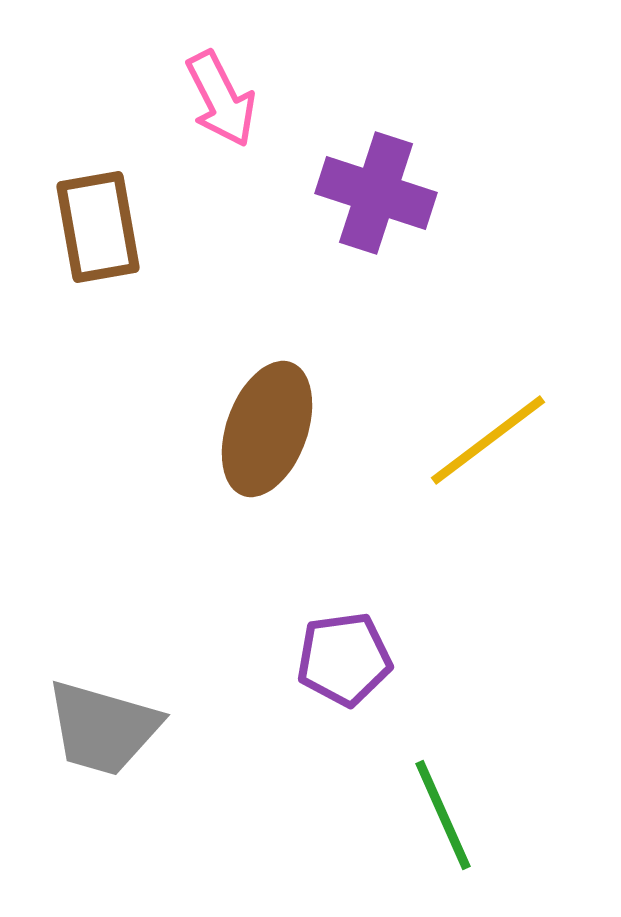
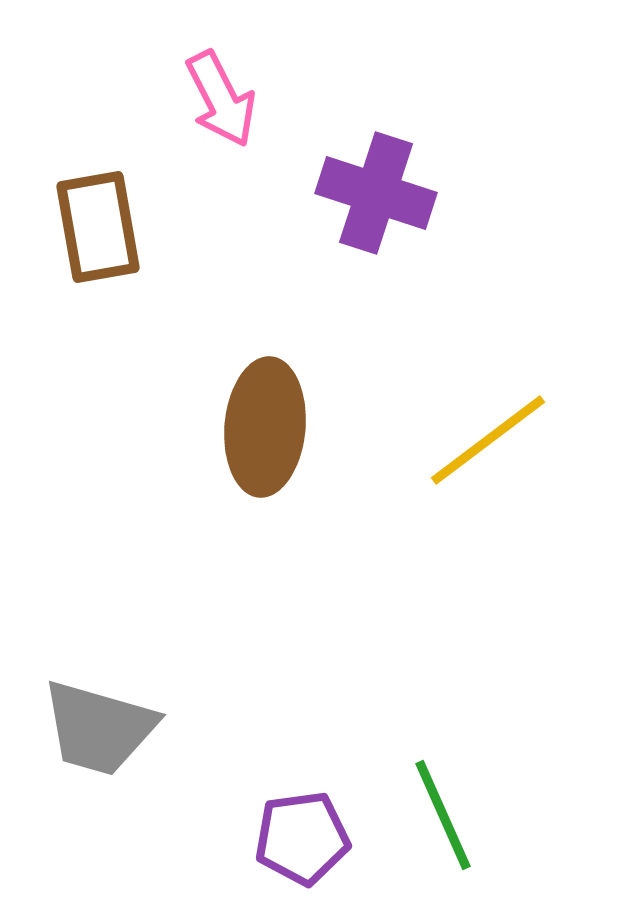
brown ellipse: moved 2 px left, 2 px up; rotated 15 degrees counterclockwise
purple pentagon: moved 42 px left, 179 px down
gray trapezoid: moved 4 px left
